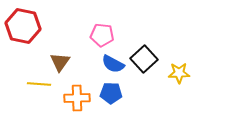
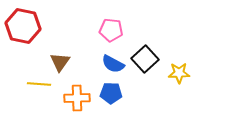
pink pentagon: moved 9 px right, 5 px up
black square: moved 1 px right
